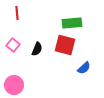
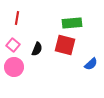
red line: moved 5 px down; rotated 16 degrees clockwise
blue semicircle: moved 7 px right, 4 px up
pink circle: moved 18 px up
